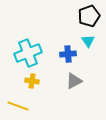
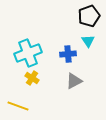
yellow cross: moved 3 px up; rotated 24 degrees clockwise
